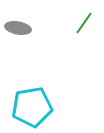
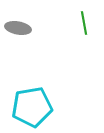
green line: rotated 45 degrees counterclockwise
